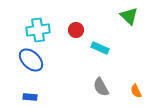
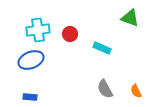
green triangle: moved 1 px right, 2 px down; rotated 24 degrees counterclockwise
red circle: moved 6 px left, 4 px down
cyan rectangle: moved 2 px right
blue ellipse: rotated 65 degrees counterclockwise
gray semicircle: moved 4 px right, 2 px down
